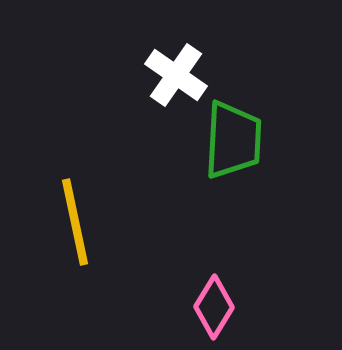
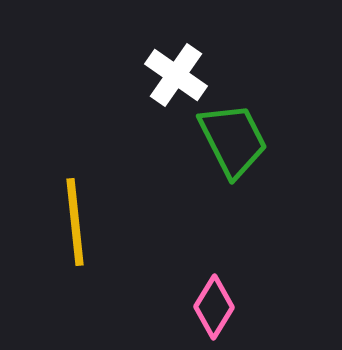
green trapezoid: rotated 30 degrees counterclockwise
yellow line: rotated 6 degrees clockwise
